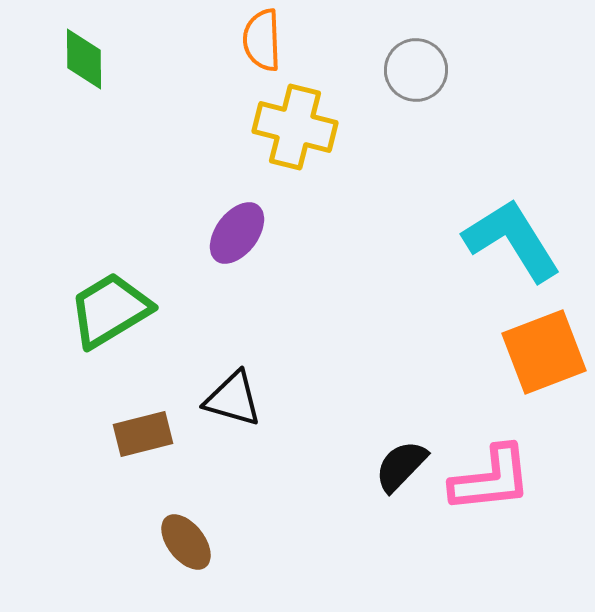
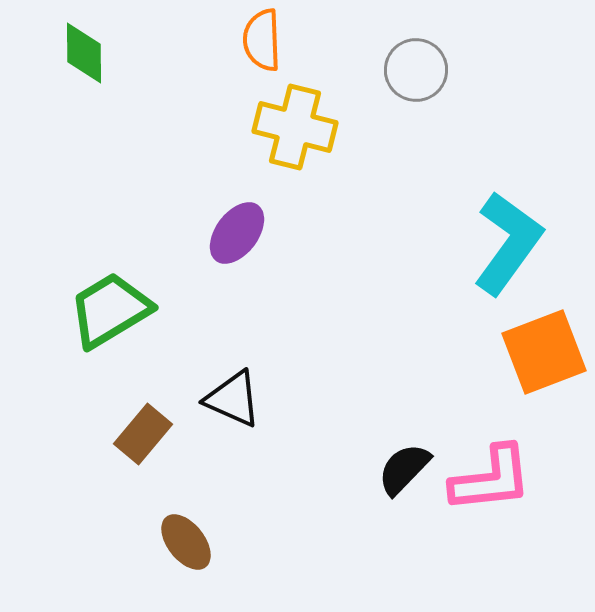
green diamond: moved 6 px up
cyan L-shape: moved 4 px left, 3 px down; rotated 68 degrees clockwise
black triangle: rotated 8 degrees clockwise
brown rectangle: rotated 36 degrees counterclockwise
black semicircle: moved 3 px right, 3 px down
